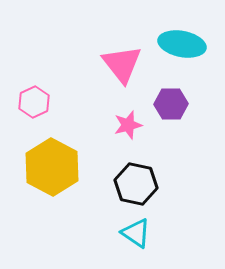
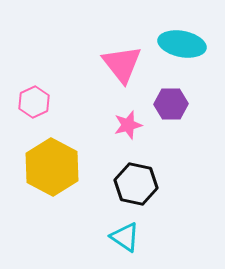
cyan triangle: moved 11 px left, 4 px down
